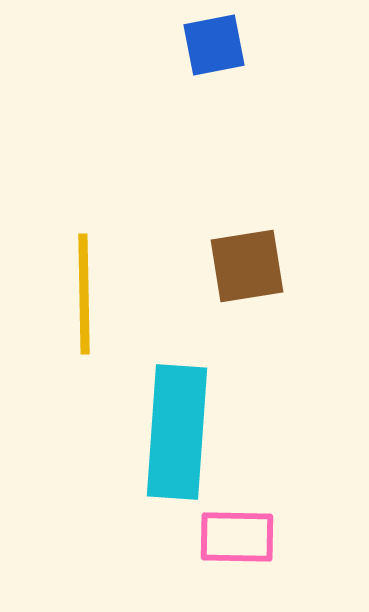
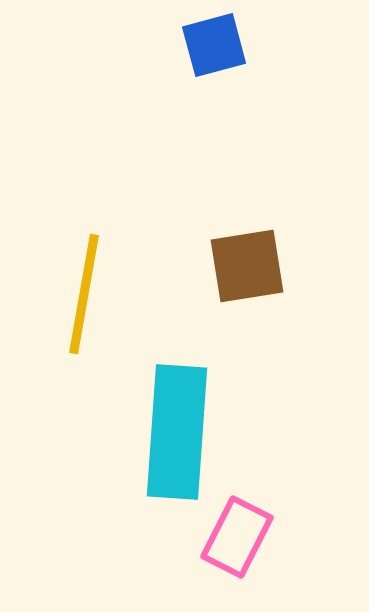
blue square: rotated 4 degrees counterclockwise
yellow line: rotated 11 degrees clockwise
pink rectangle: rotated 64 degrees counterclockwise
